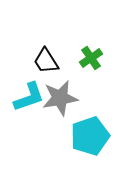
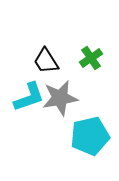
cyan pentagon: rotated 6 degrees clockwise
